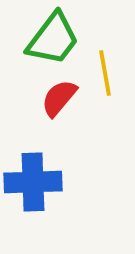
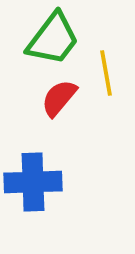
yellow line: moved 1 px right
